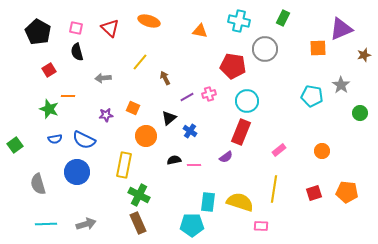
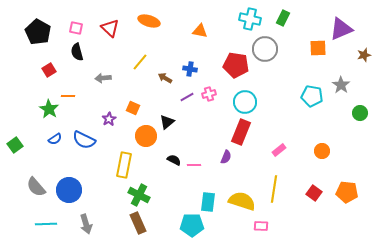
cyan cross at (239, 21): moved 11 px right, 2 px up
red pentagon at (233, 66): moved 3 px right, 1 px up
brown arrow at (165, 78): rotated 32 degrees counterclockwise
cyan circle at (247, 101): moved 2 px left, 1 px down
green star at (49, 109): rotated 12 degrees clockwise
purple star at (106, 115): moved 3 px right, 4 px down; rotated 24 degrees counterclockwise
black triangle at (169, 118): moved 2 px left, 4 px down
blue cross at (190, 131): moved 62 px up; rotated 24 degrees counterclockwise
blue semicircle at (55, 139): rotated 24 degrees counterclockwise
purple semicircle at (226, 157): rotated 32 degrees counterclockwise
black semicircle at (174, 160): rotated 40 degrees clockwise
blue circle at (77, 172): moved 8 px left, 18 px down
gray semicircle at (38, 184): moved 2 px left, 3 px down; rotated 25 degrees counterclockwise
red square at (314, 193): rotated 35 degrees counterclockwise
yellow semicircle at (240, 202): moved 2 px right, 1 px up
gray arrow at (86, 224): rotated 90 degrees clockwise
